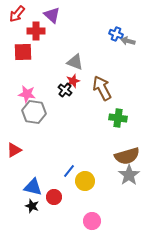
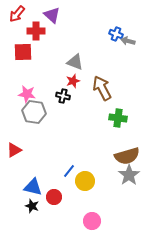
black cross: moved 2 px left, 6 px down; rotated 24 degrees counterclockwise
